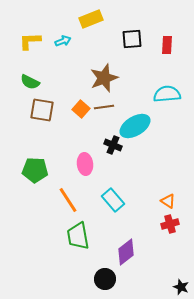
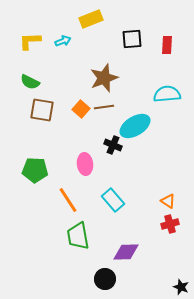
purple diamond: rotated 36 degrees clockwise
